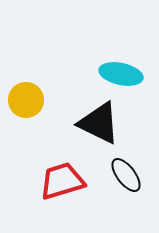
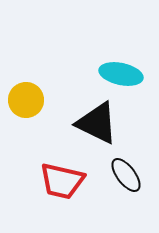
black triangle: moved 2 px left
red trapezoid: rotated 150 degrees counterclockwise
